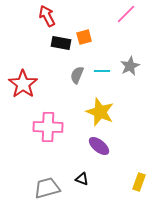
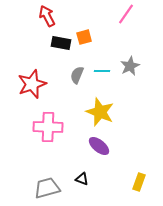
pink line: rotated 10 degrees counterclockwise
red star: moved 9 px right; rotated 16 degrees clockwise
